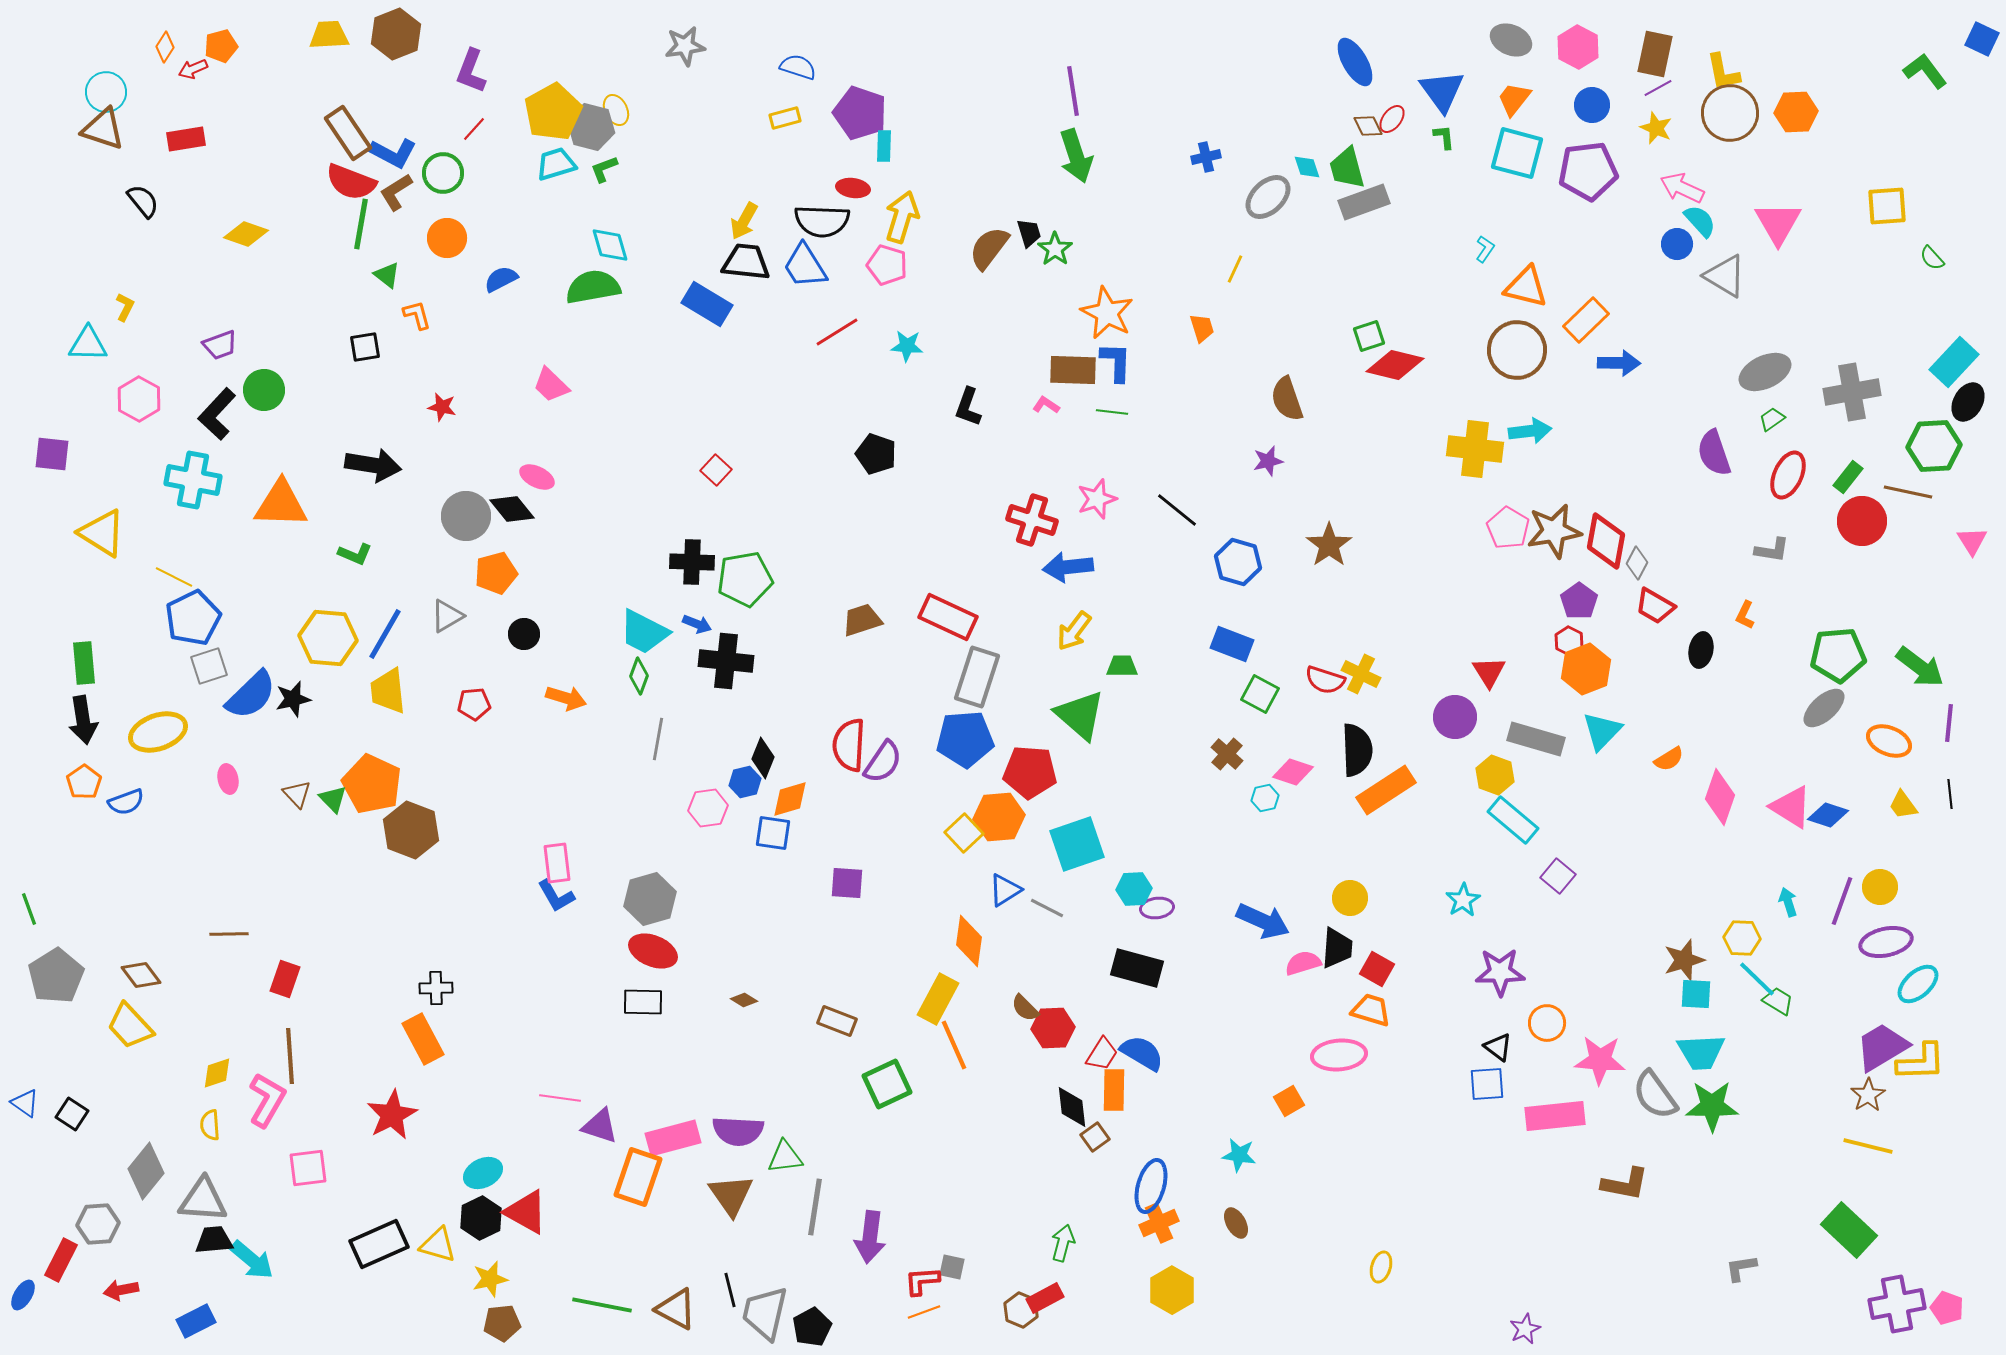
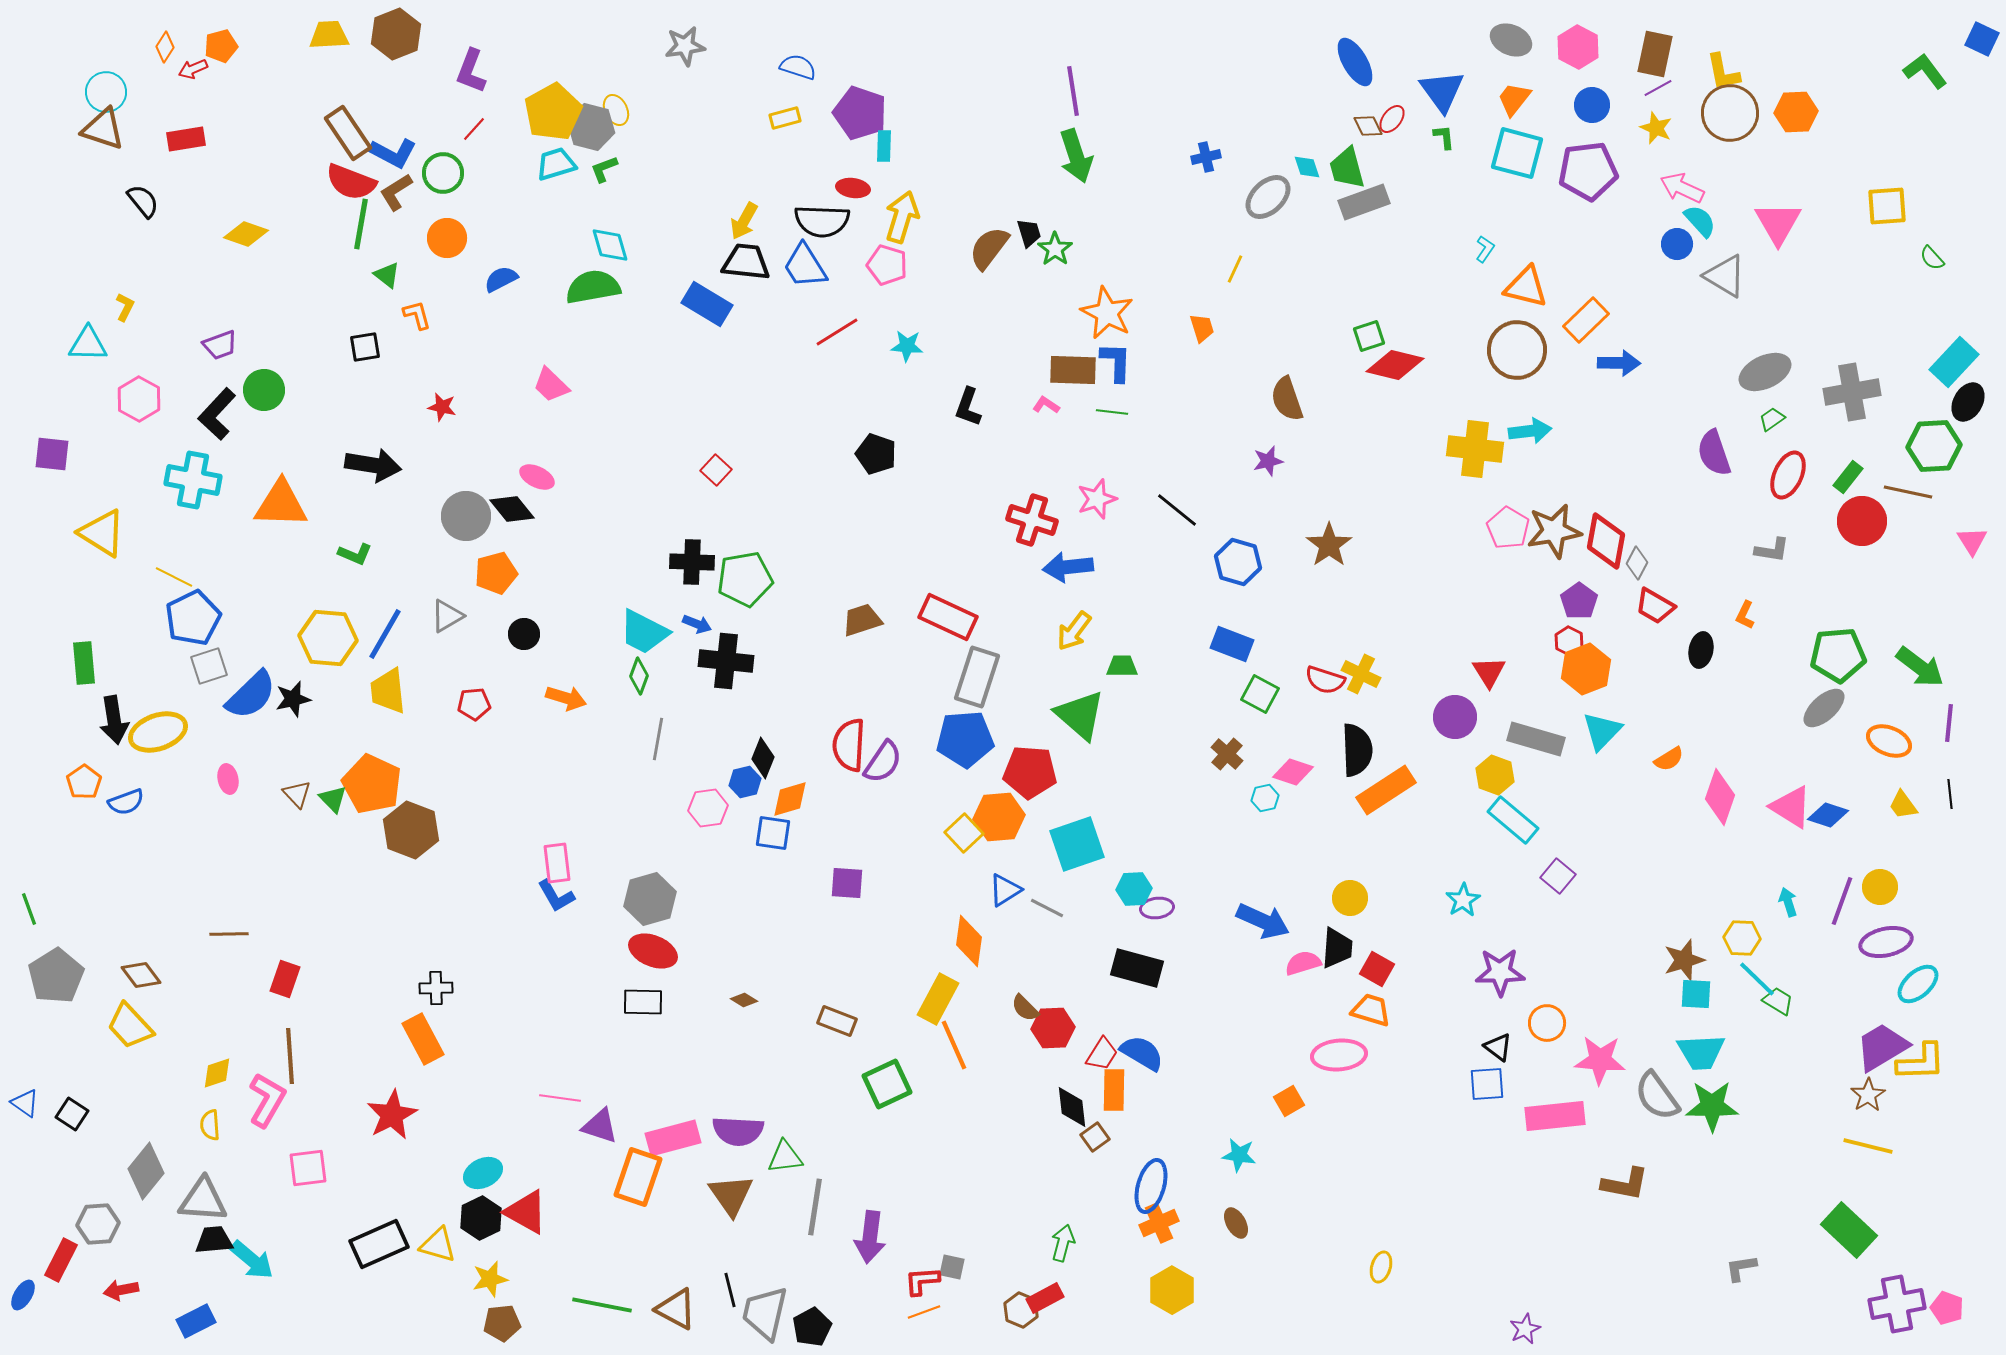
black arrow at (83, 720): moved 31 px right
gray semicircle at (1655, 1095): moved 2 px right, 1 px down
